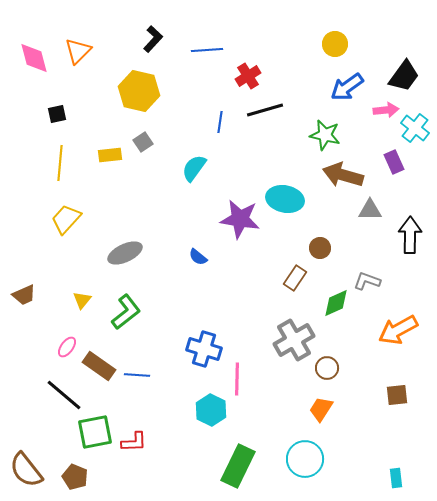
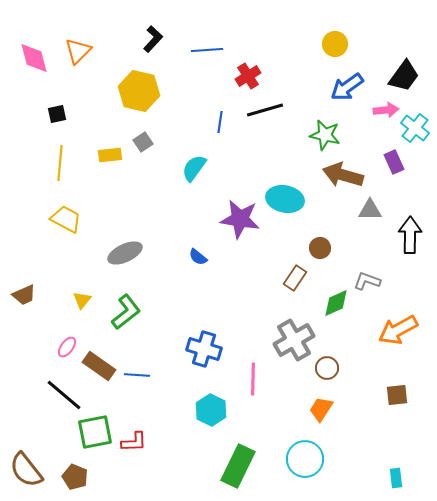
yellow trapezoid at (66, 219): rotated 76 degrees clockwise
pink line at (237, 379): moved 16 px right
